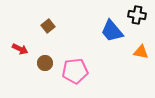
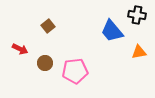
orange triangle: moved 2 px left; rotated 21 degrees counterclockwise
